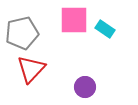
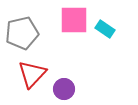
red triangle: moved 1 px right, 5 px down
purple circle: moved 21 px left, 2 px down
